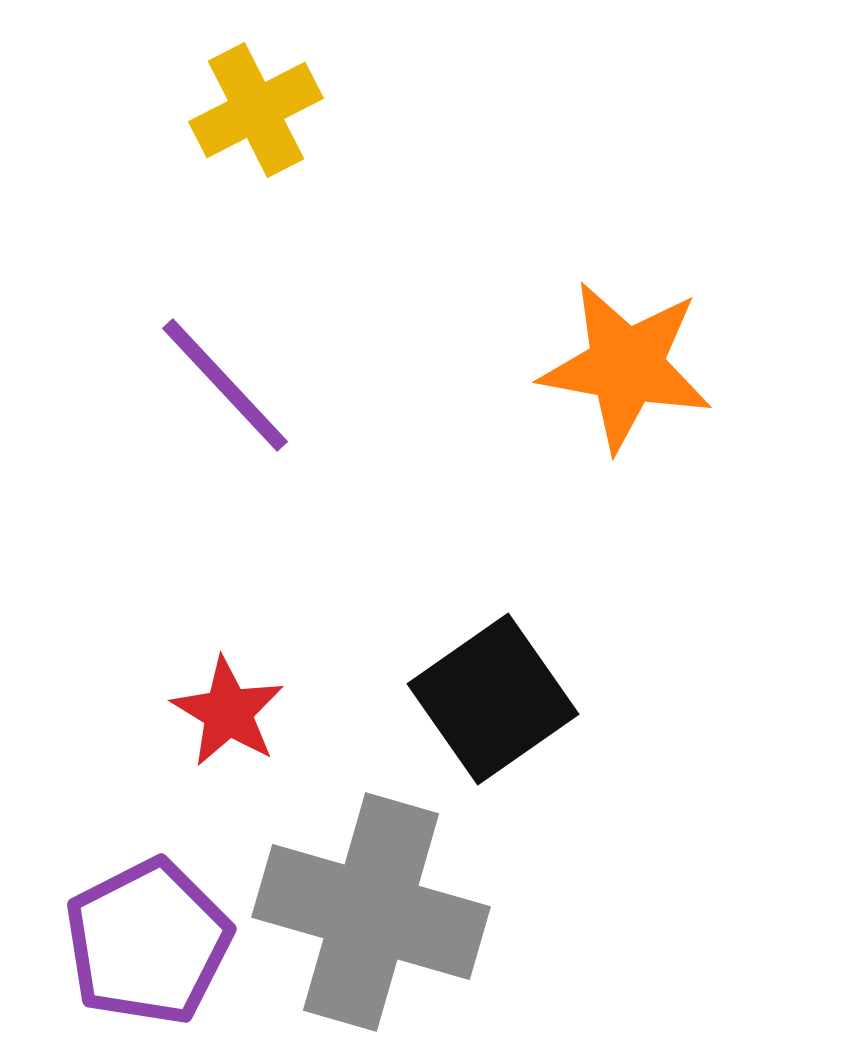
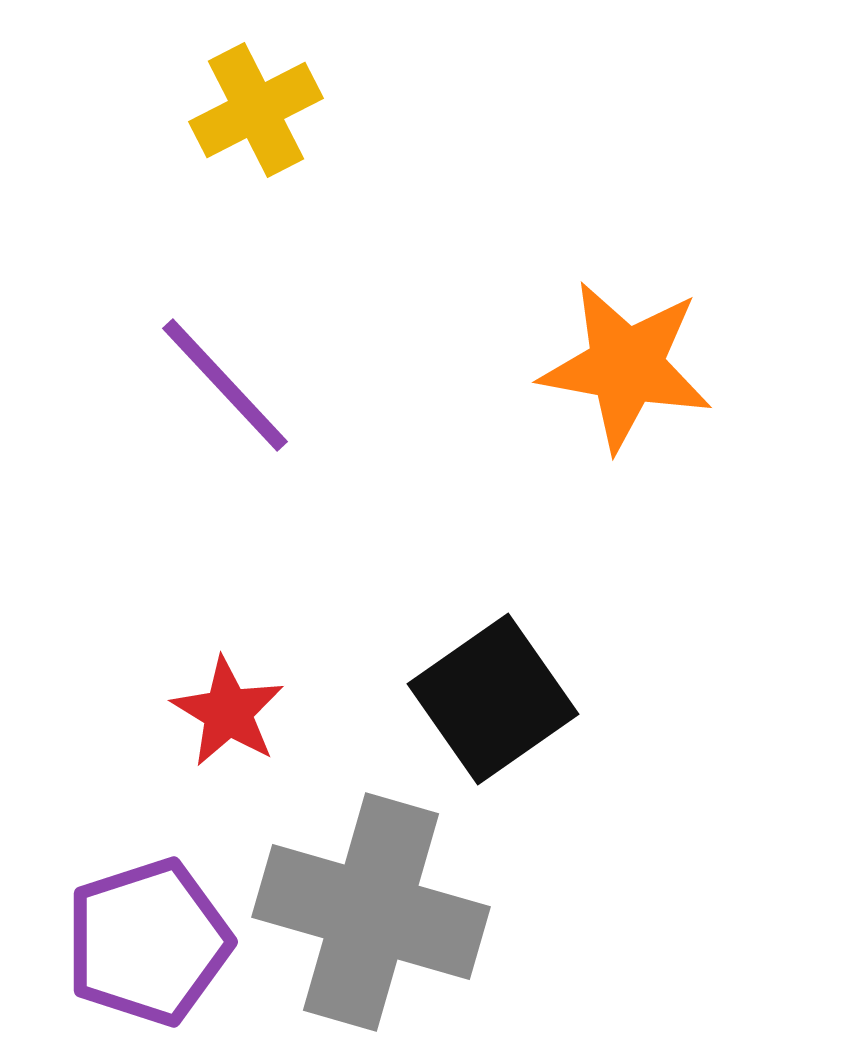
purple pentagon: rotated 9 degrees clockwise
